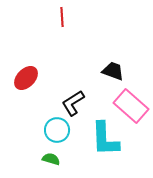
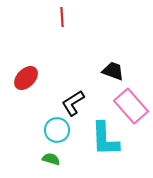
pink rectangle: rotated 8 degrees clockwise
